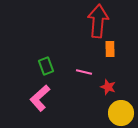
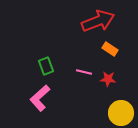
red arrow: rotated 64 degrees clockwise
orange rectangle: rotated 56 degrees counterclockwise
red star: moved 8 px up; rotated 14 degrees counterclockwise
